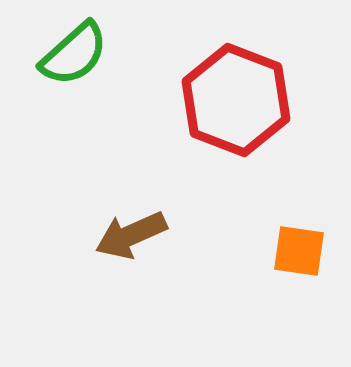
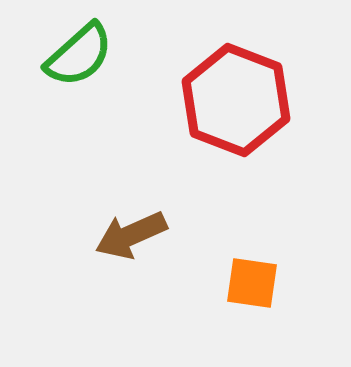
green semicircle: moved 5 px right, 1 px down
orange square: moved 47 px left, 32 px down
